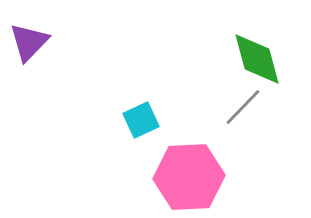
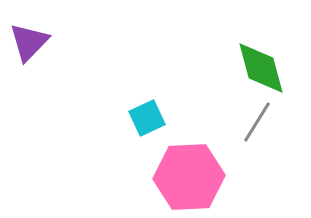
green diamond: moved 4 px right, 9 px down
gray line: moved 14 px right, 15 px down; rotated 12 degrees counterclockwise
cyan square: moved 6 px right, 2 px up
